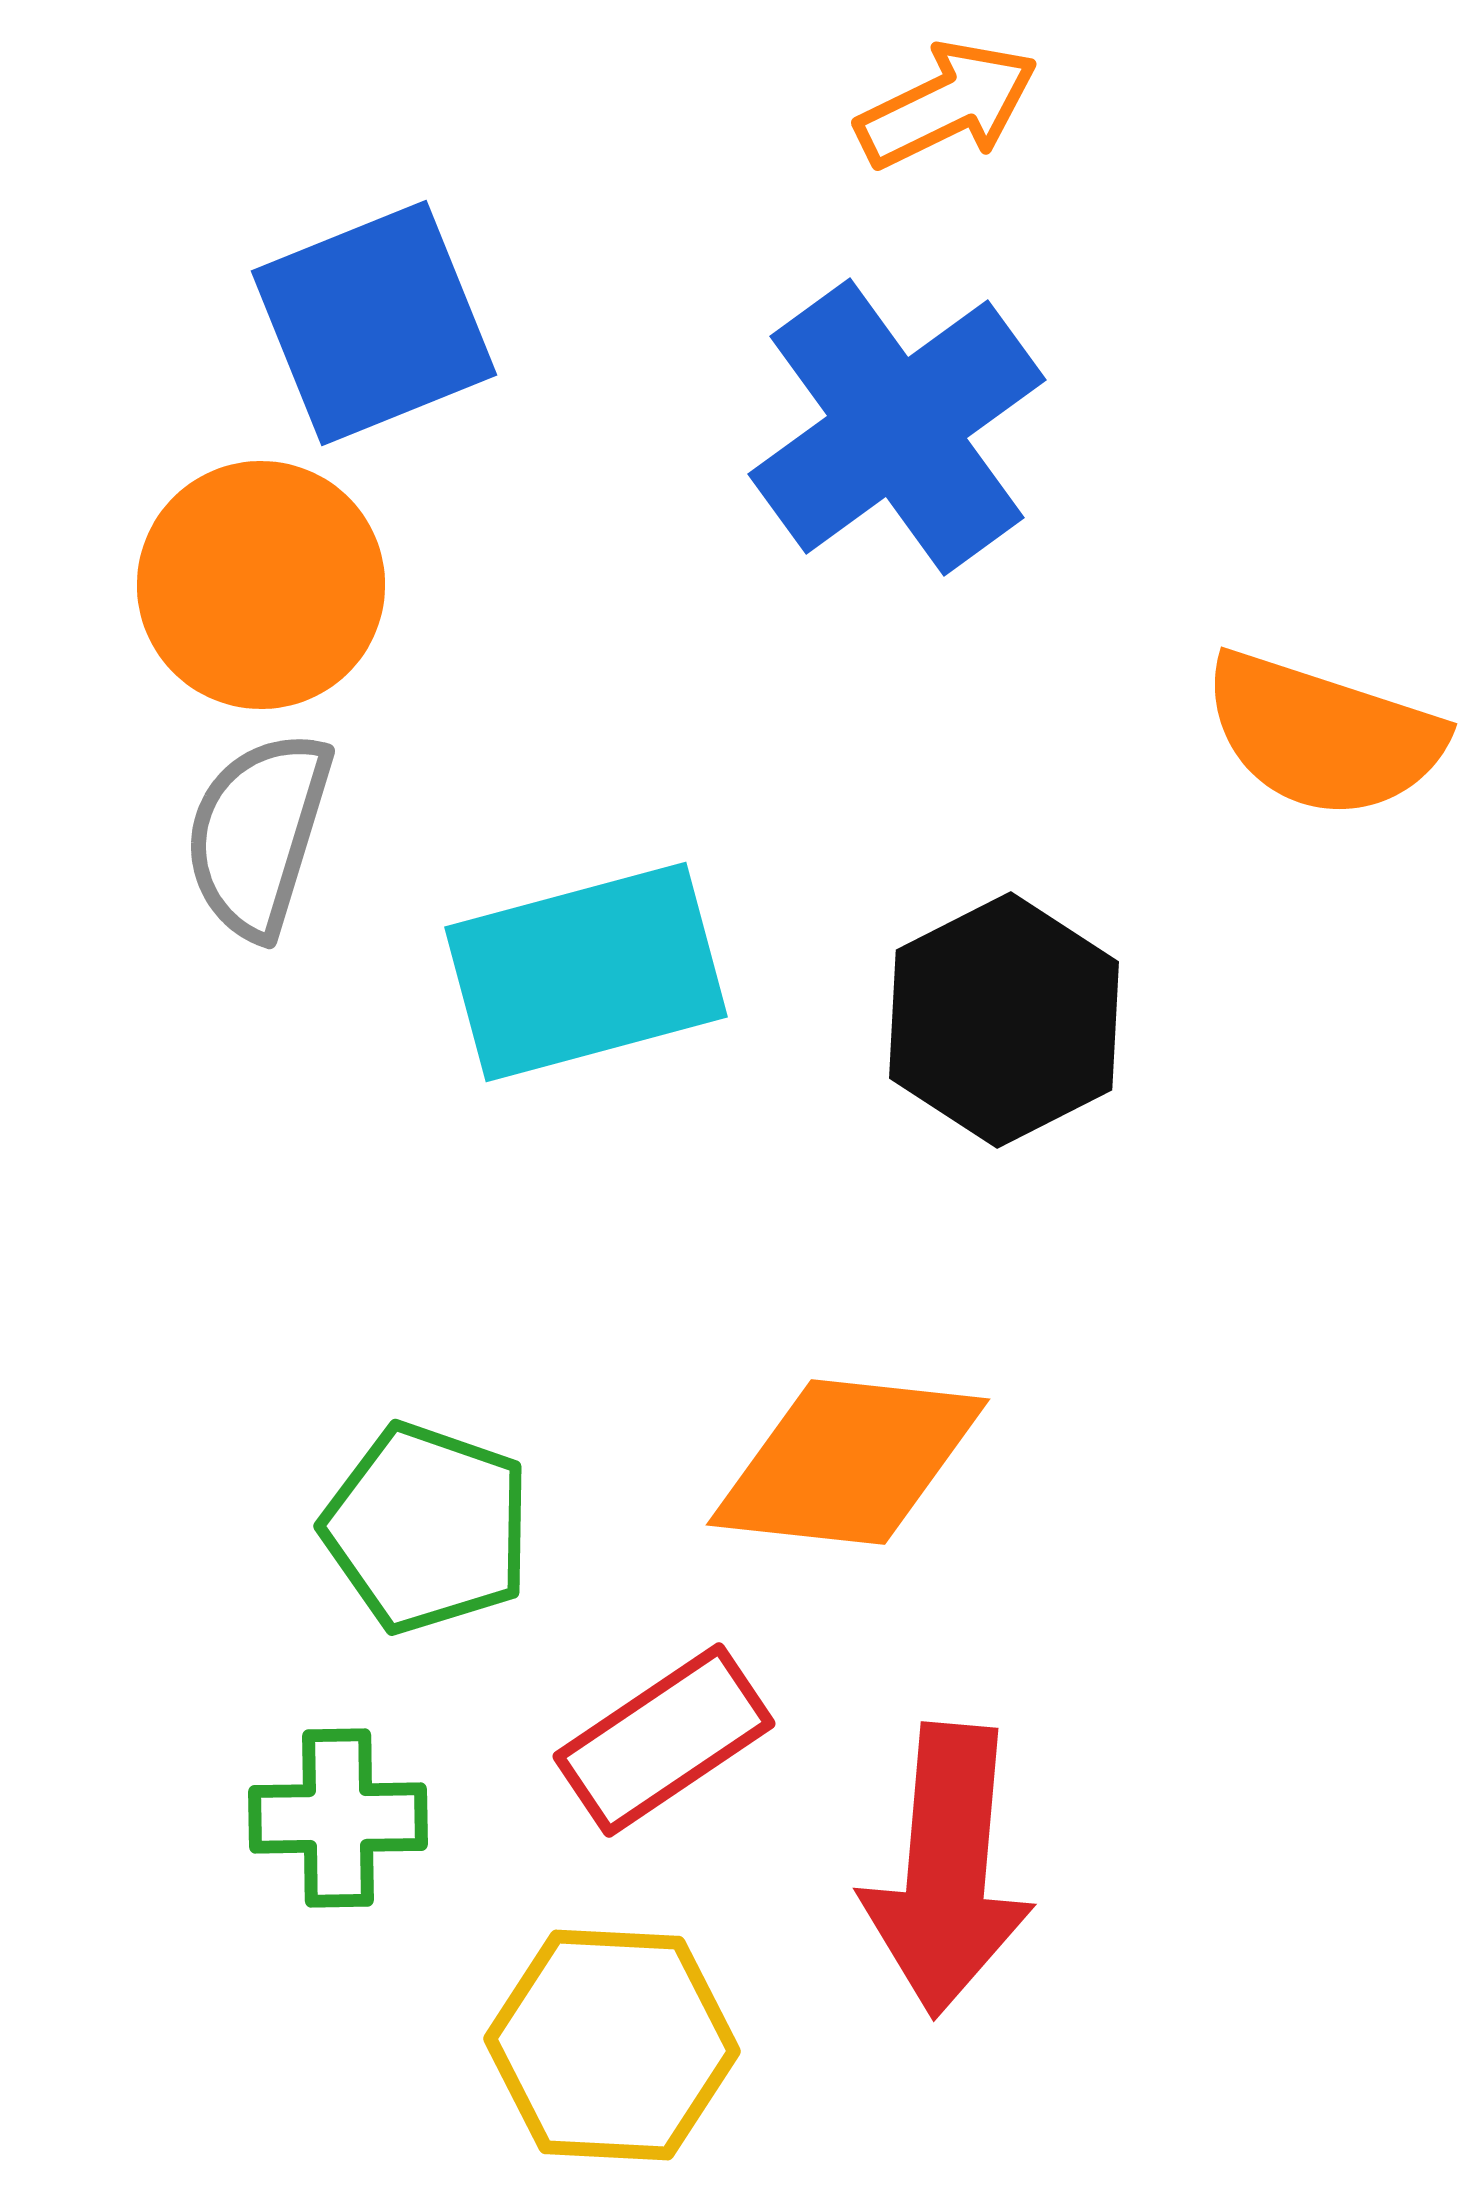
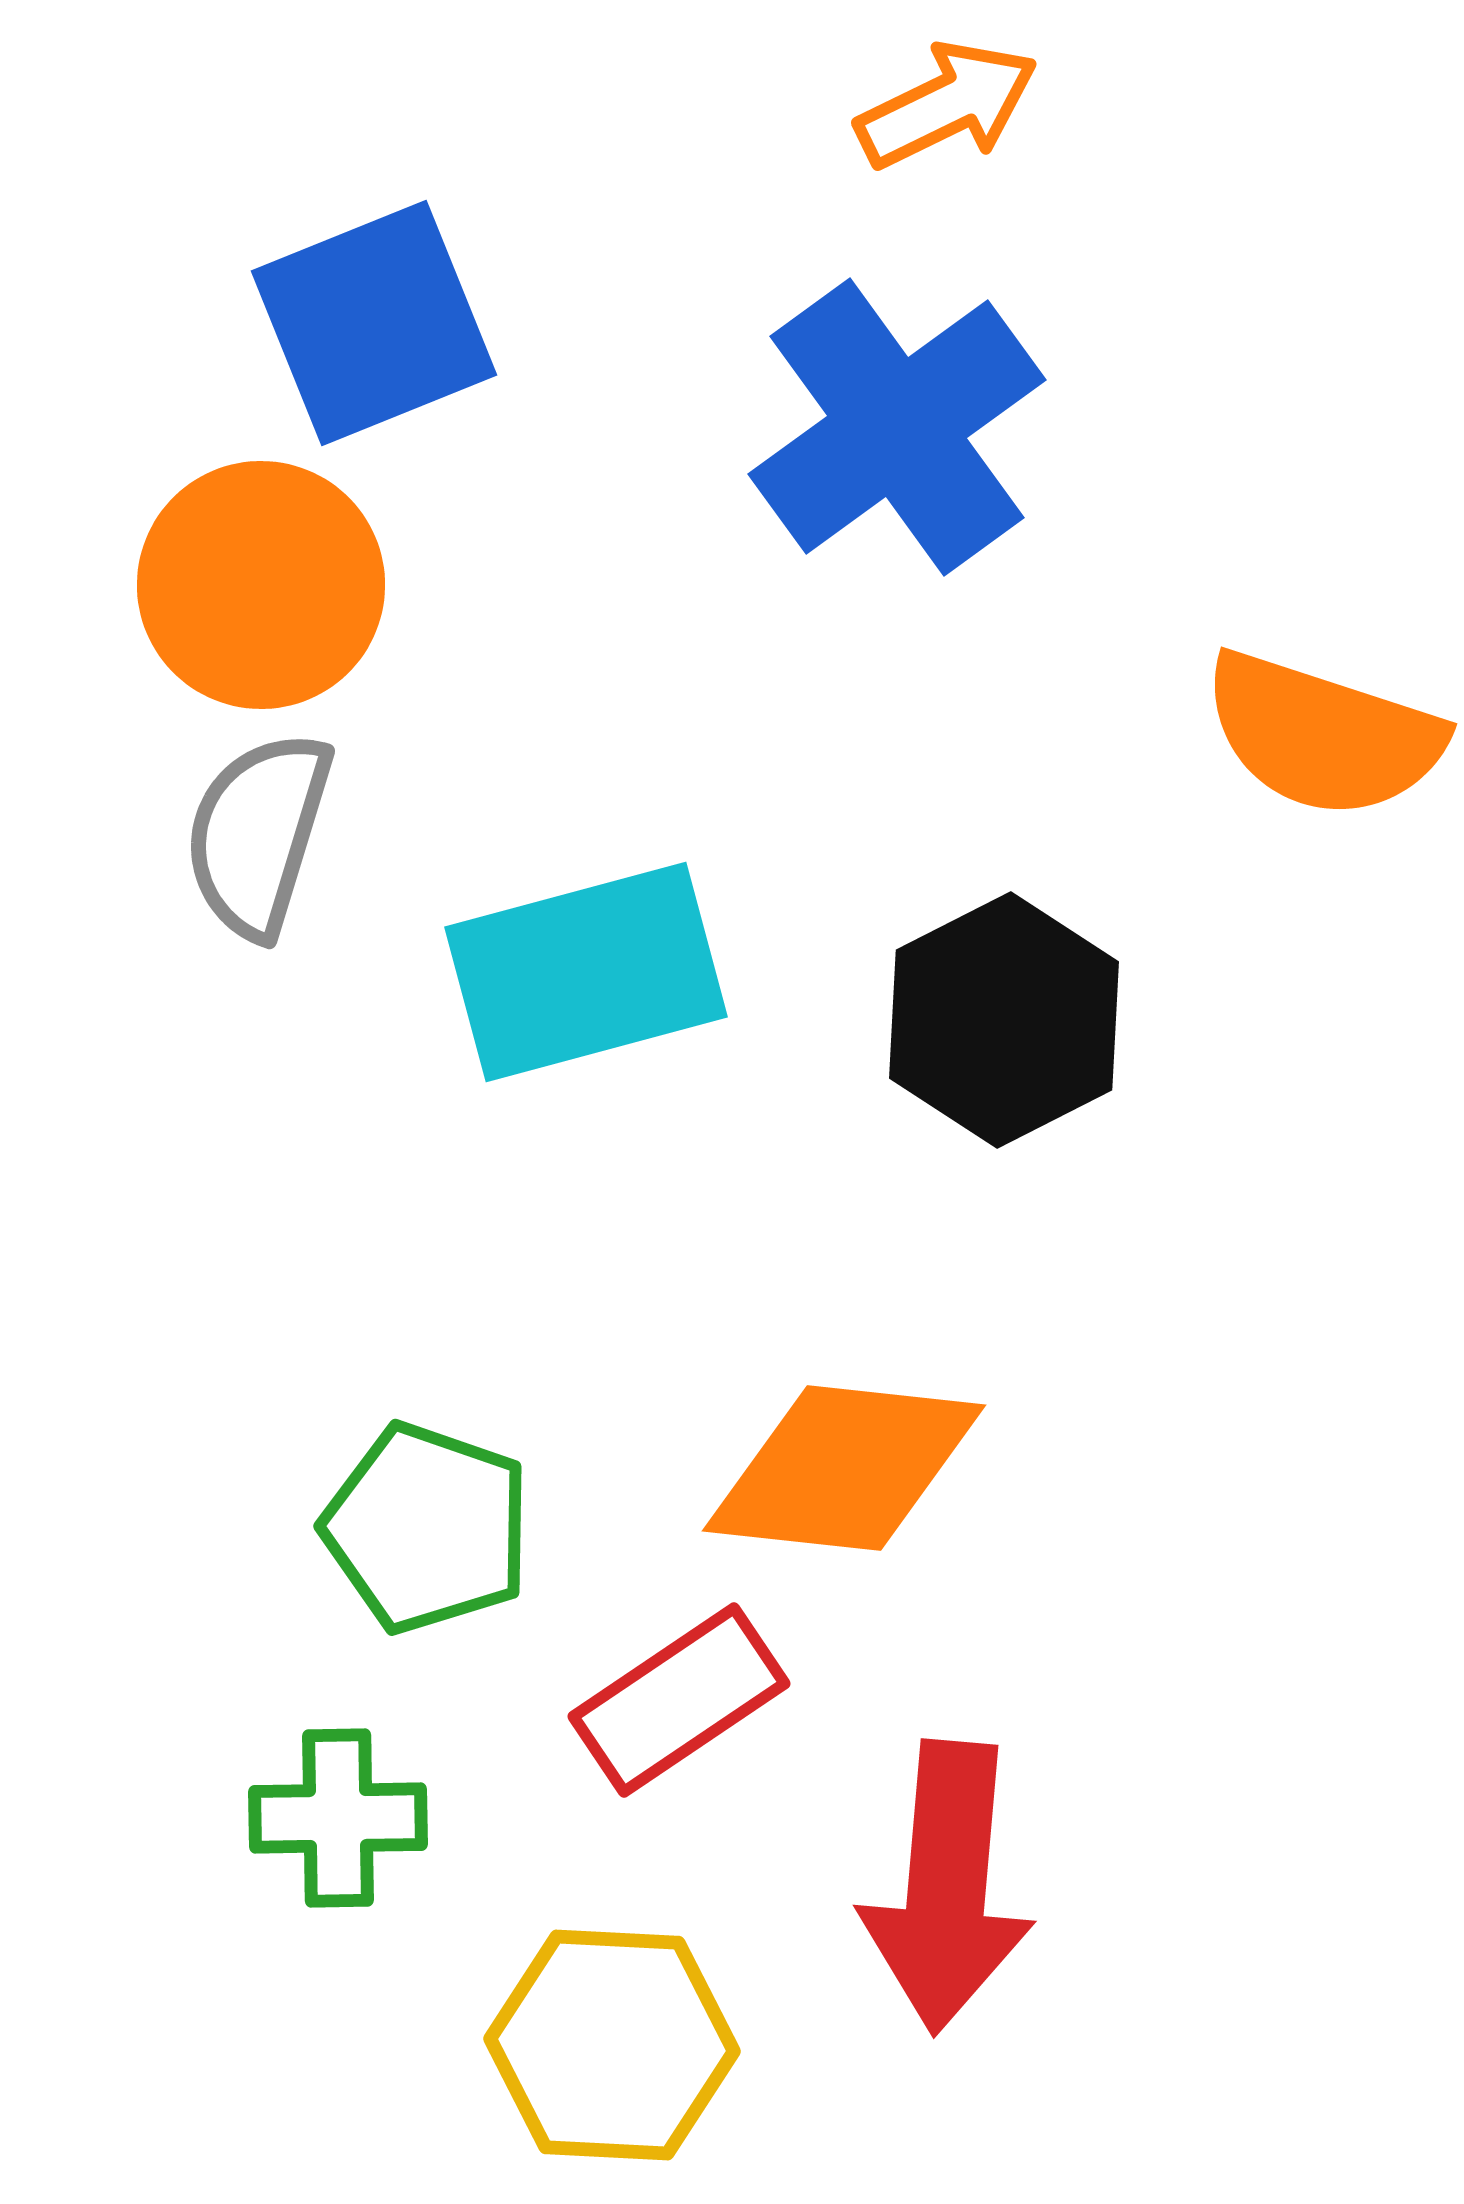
orange diamond: moved 4 px left, 6 px down
red rectangle: moved 15 px right, 40 px up
red arrow: moved 17 px down
